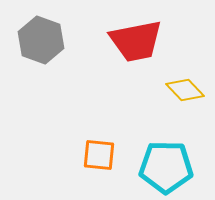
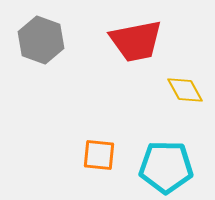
yellow diamond: rotated 15 degrees clockwise
